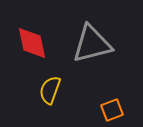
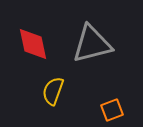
red diamond: moved 1 px right, 1 px down
yellow semicircle: moved 3 px right, 1 px down
